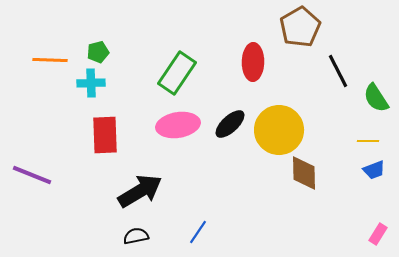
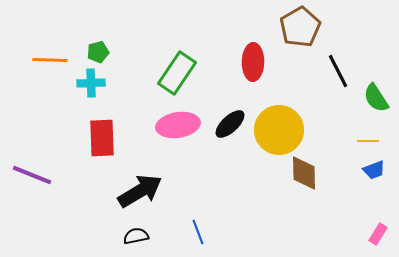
red rectangle: moved 3 px left, 3 px down
blue line: rotated 55 degrees counterclockwise
